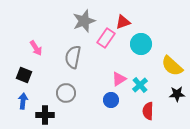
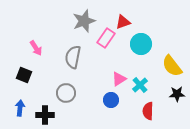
yellow semicircle: rotated 10 degrees clockwise
blue arrow: moved 3 px left, 7 px down
